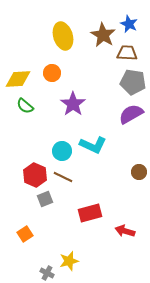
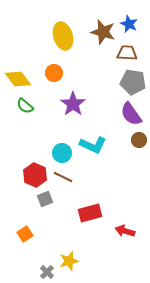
brown star: moved 3 px up; rotated 15 degrees counterclockwise
orange circle: moved 2 px right
yellow diamond: rotated 56 degrees clockwise
purple semicircle: rotated 95 degrees counterclockwise
cyan circle: moved 2 px down
brown circle: moved 32 px up
gray cross: moved 1 px up; rotated 16 degrees clockwise
